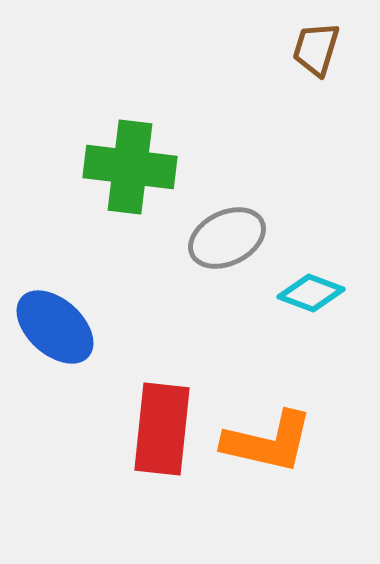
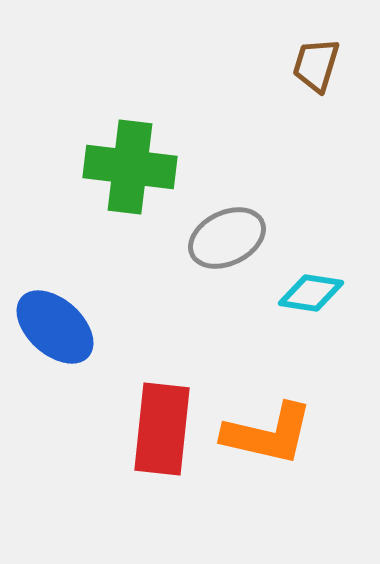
brown trapezoid: moved 16 px down
cyan diamond: rotated 12 degrees counterclockwise
orange L-shape: moved 8 px up
